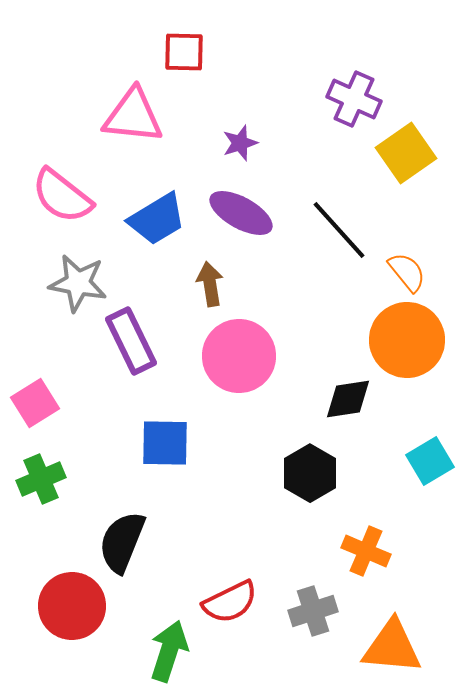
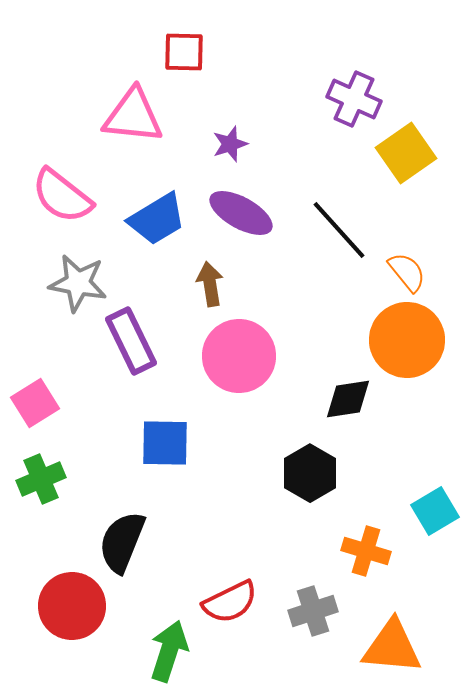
purple star: moved 10 px left, 1 px down
cyan square: moved 5 px right, 50 px down
orange cross: rotated 6 degrees counterclockwise
